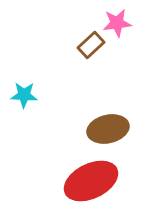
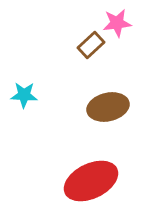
brown ellipse: moved 22 px up
